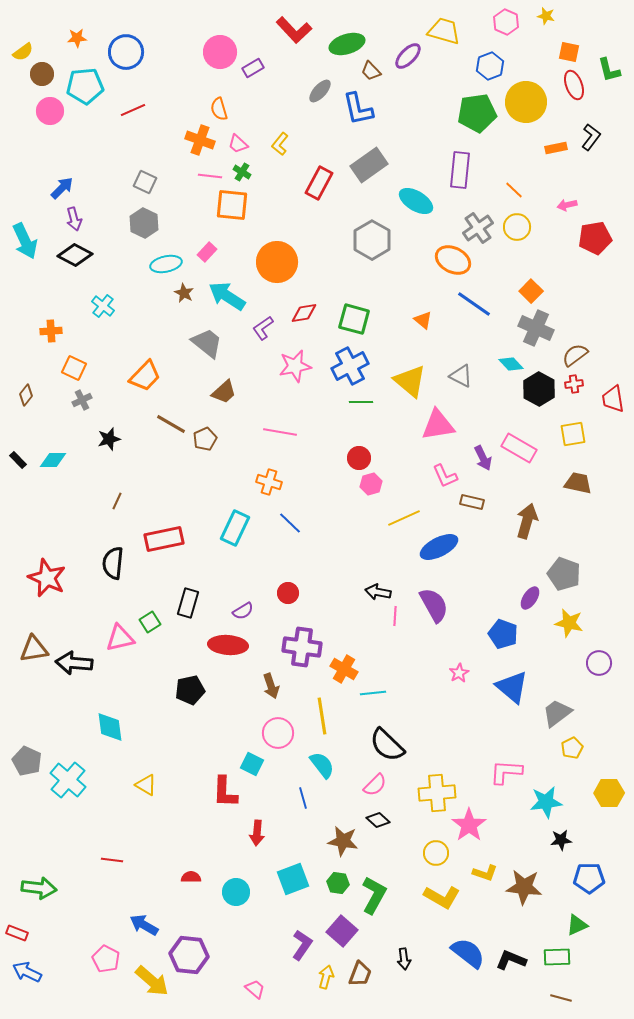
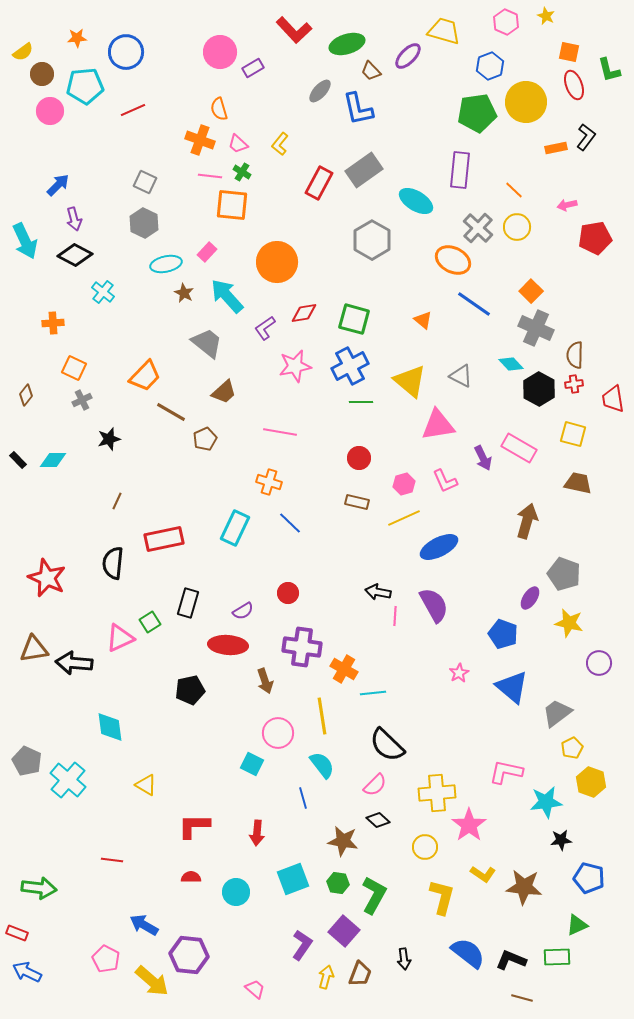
yellow star at (546, 16): rotated 12 degrees clockwise
black L-shape at (591, 137): moved 5 px left
gray rectangle at (369, 165): moved 5 px left, 5 px down
blue arrow at (62, 188): moved 4 px left, 3 px up
gray cross at (478, 228): rotated 12 degrees counterclockwise
cyan arrow at (227, 296): rotated 15 degrees clockwise
cyan cross at (103, 306): moved 14 px up
purple L-shape at (263, 328): moved 2 px right
orange cross at (51, 331): moved 2 px right, 8 px up
brown semicircle at (575, 355): rotated 52 degrees counterclockwise
brown line at (171, 424): moved 12 px up
yellow square at (573, 434): rotated 24 degrees clockwise
pink L-shape at (445, 476): moved 5 px down
pink hexagon at (371, 484): moved 33 px right
brown rectangle at (472, 502): moved 115 px left
pink triangle at (120, 638): rotated 12 degrees counterclockwise
brown arrow at (271, 686): moved 6 px left, 5 px up
pink L-shape at (506, 772): rotated 8 degrees clockwise
red L-shape at (225, 792): moved 31 px left, 34 px down; rotated 88 degrees clockwise
yellow hexagon at (609, 793): moved 18 px left, 11 px up; rotated 20 degrees clockwise
yellow circle at (436, 853): moved 11 px left, 6 px up
yellow L-shape at (485, 873): moved 2 px left, 1 px down; rotated 15 degrees clockwise
blue pentagon at (589, 878): rotated 16 degrees clockwise
yellow L-shape at (442, 897): rotated 105 degrees counterclockwise
purple square at (342, 931): moved 2 px right
brown line at (561, 998): moved 39 px left
